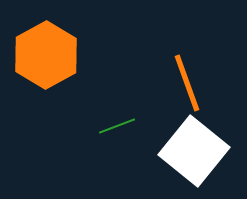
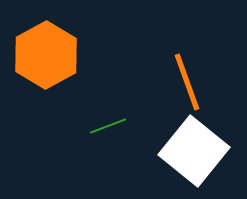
orange line: moved 1 px up
green line: moved 9 px left
